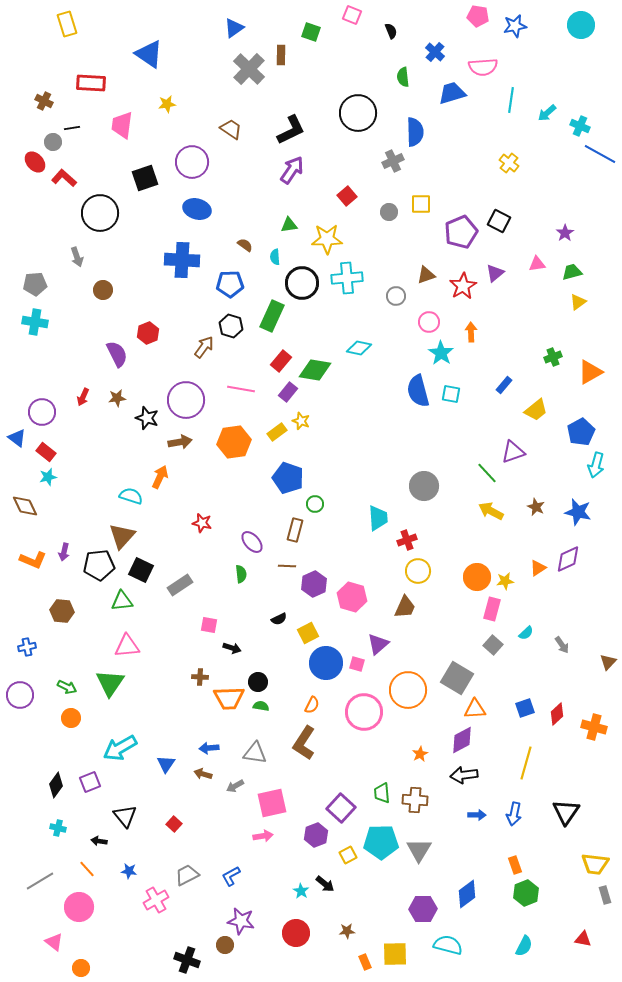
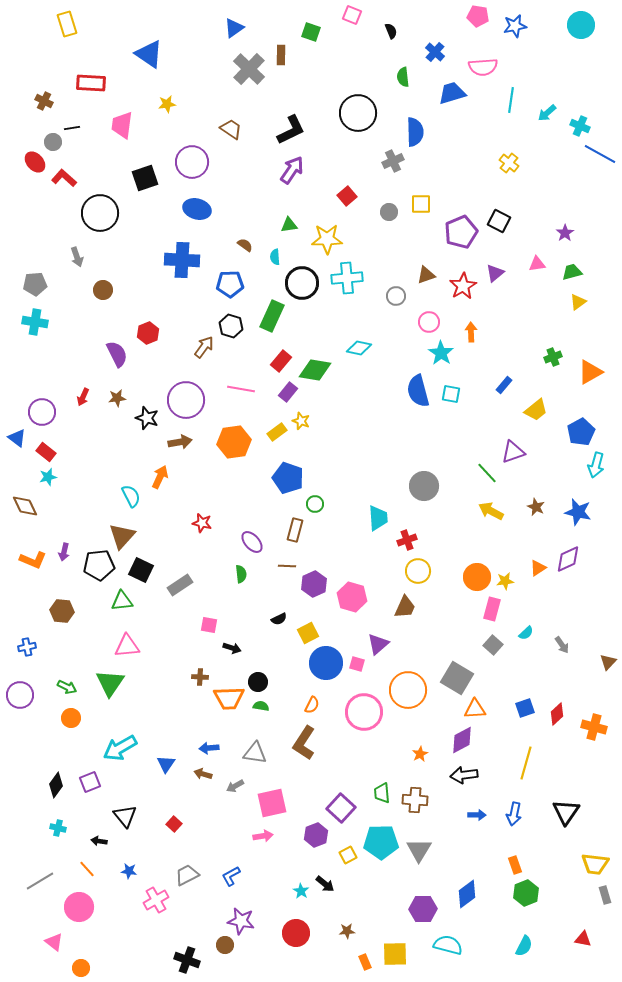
cyan semicircle at (131, 496): rotated 45 degrees clockwise
